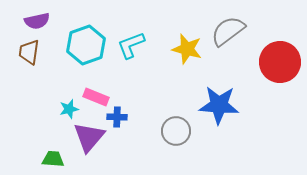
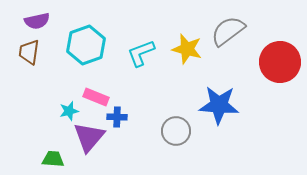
cyan L-shape: moved 10 px right, 8 px down
cyan star: moved 2 px down
